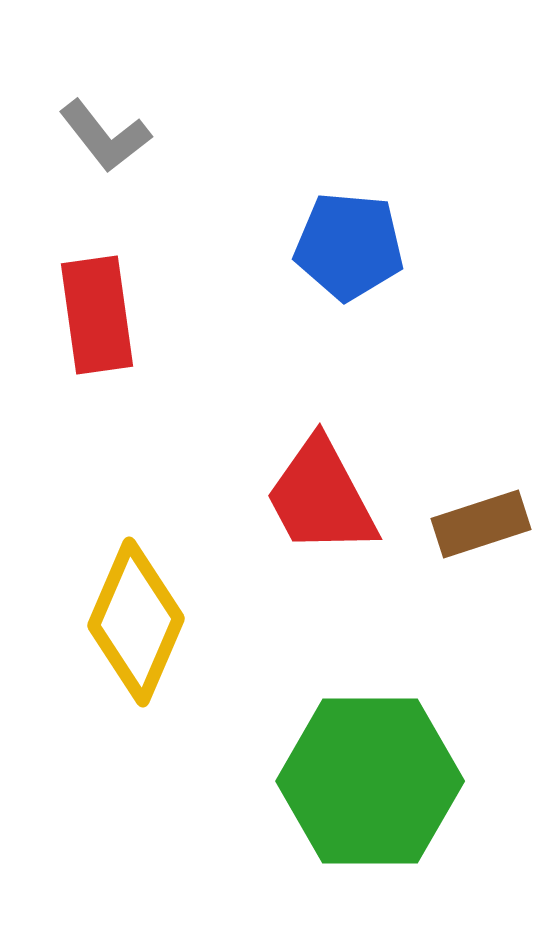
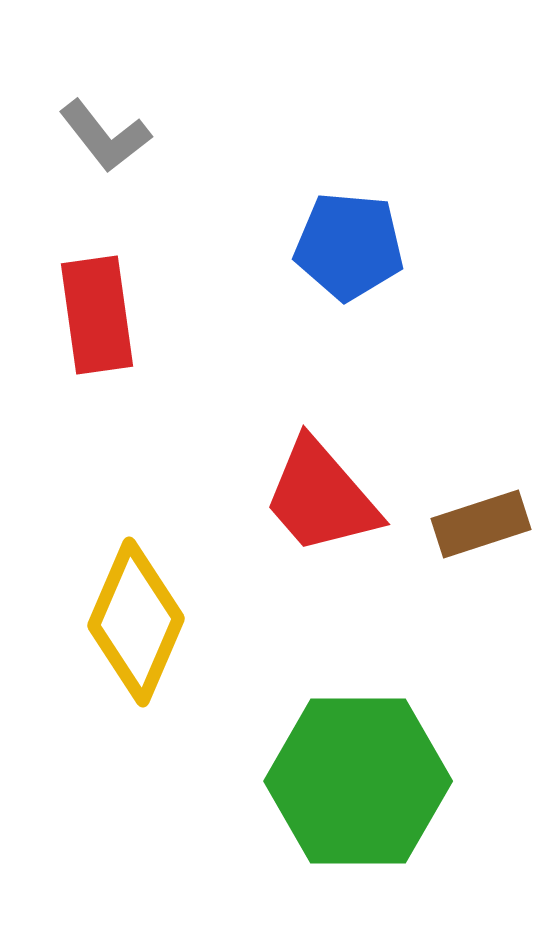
red trapezoid: rotated 13 degrees counterclockwise
green hexagon: moved 12 px left
